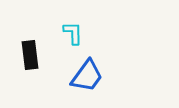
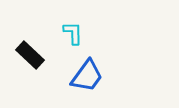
black rectangle: rotated 40 degrees counterclockwise
